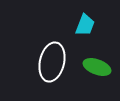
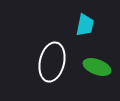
cyan trapezoid: rotated 10 degrees counterclockwise
